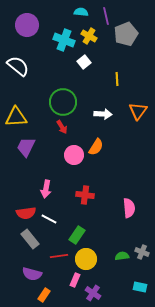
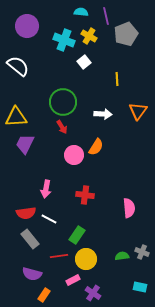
purple circle: moved 1 px down
purple trapezoid: moved 1 px left, 3 px up
pink rectangle: moved 2 px left; rotated 40 degrees clockwise
